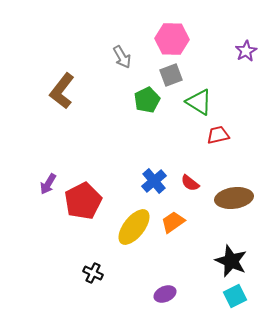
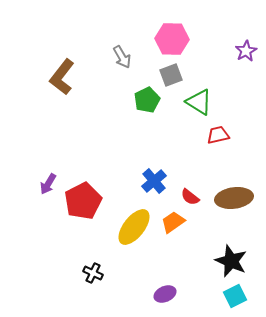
brown L-shape: moved 14 px up
red semicircle: moved 14 px down
